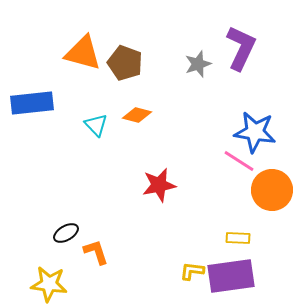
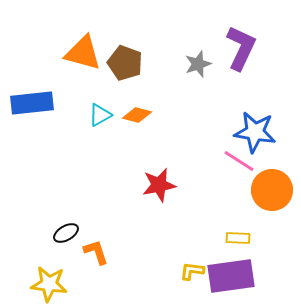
cyan triangle: moved 4 px right, 10 px up; rotated 45 degrees clockwise
